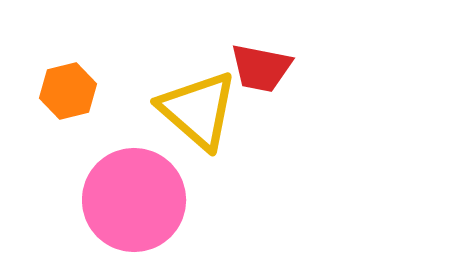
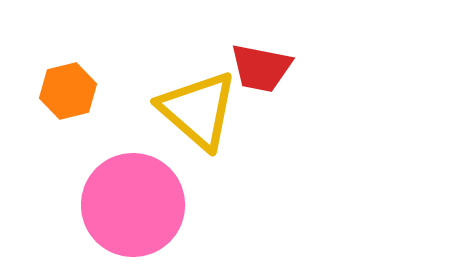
pink circle: moved 1 px left, 5 px down
